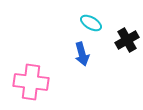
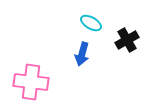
blue arrow: rotated 30 degrees clockwise
